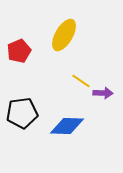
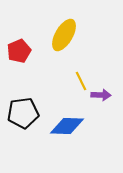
yellow line: rotated 30 degrees clockwise
purple arrow: moved 2 px left, 2 px down
black pentagon: moved 1 px right
